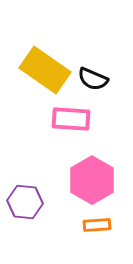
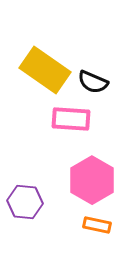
black semicircle: moved 3 px down
orange rectangle: rotated 16 degrees clockwise
